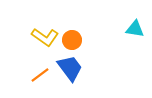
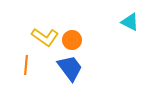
cyan triangle: moved 5 px left, 7 px up; rotated 18 degrees clockwise
orange line: moved 14 px left, 10 px up; rotated 48 degrees counterclockwise
